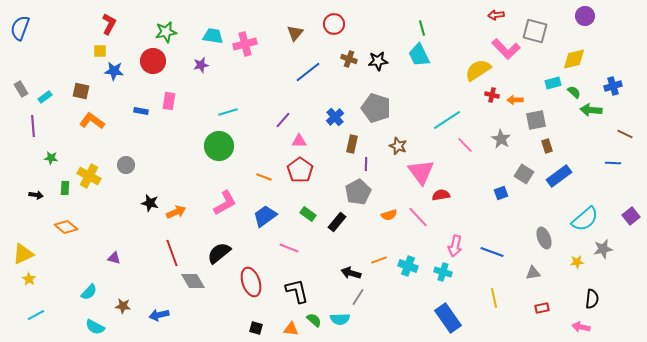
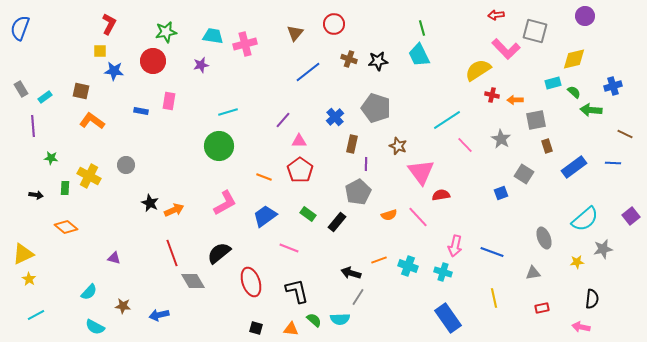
blue rectangle at (559, 176): moved 15 px right, 9 px up
black star at (150, 203): rotated 12 degrees clockwise
orange arrow at (176, 212): moved 2 px left, 2 px up
